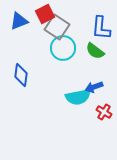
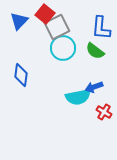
red square: rotated 24 degrees counterclockwise
blue triangle: rotated 24 degrees counterclockwise
gray square: rotated 30 degrees clockwise
